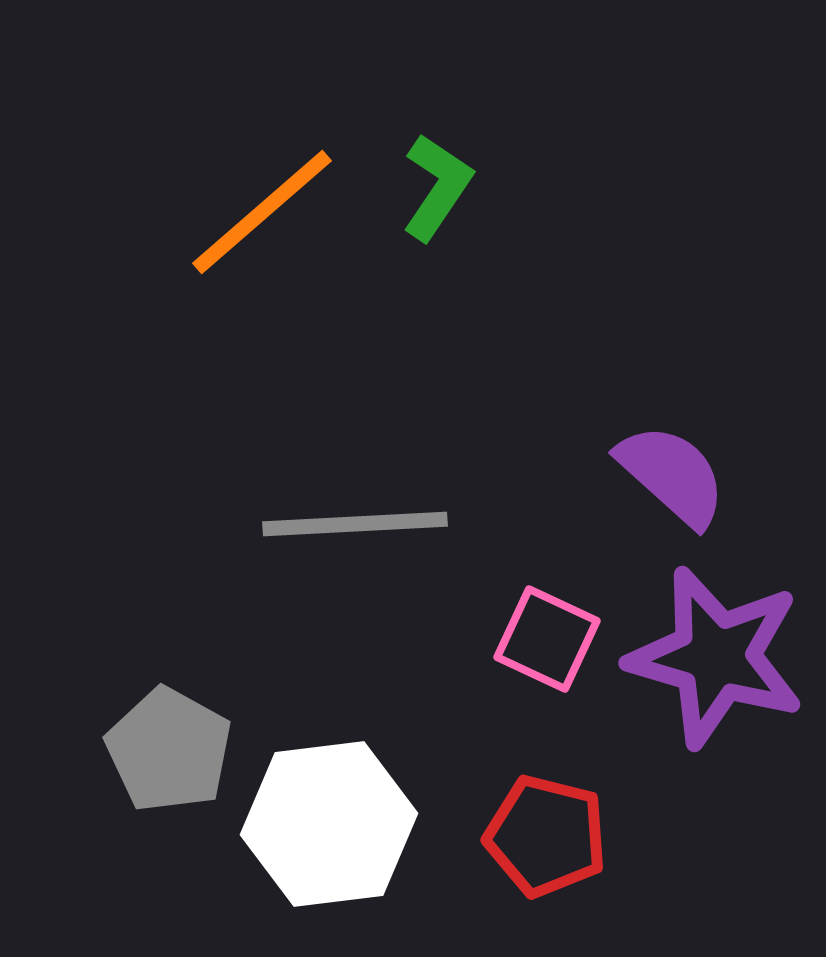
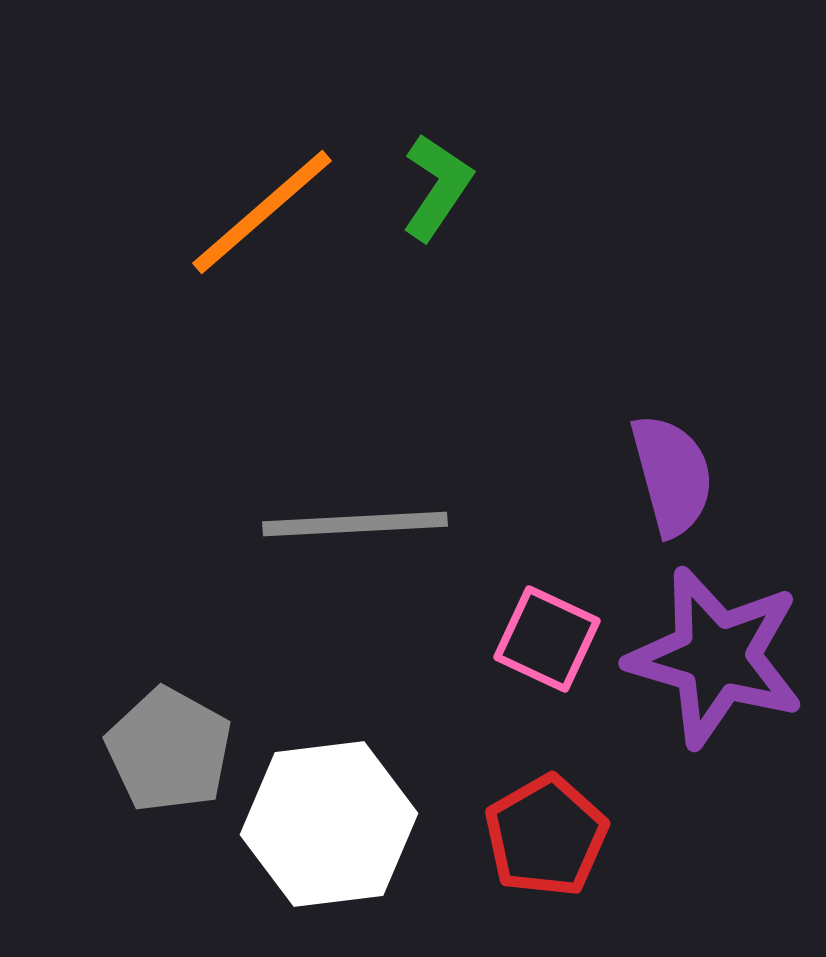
purple semicircle: rotated 33 degrees clockwise
red pentagon: rotated 28 degrees clockwise
